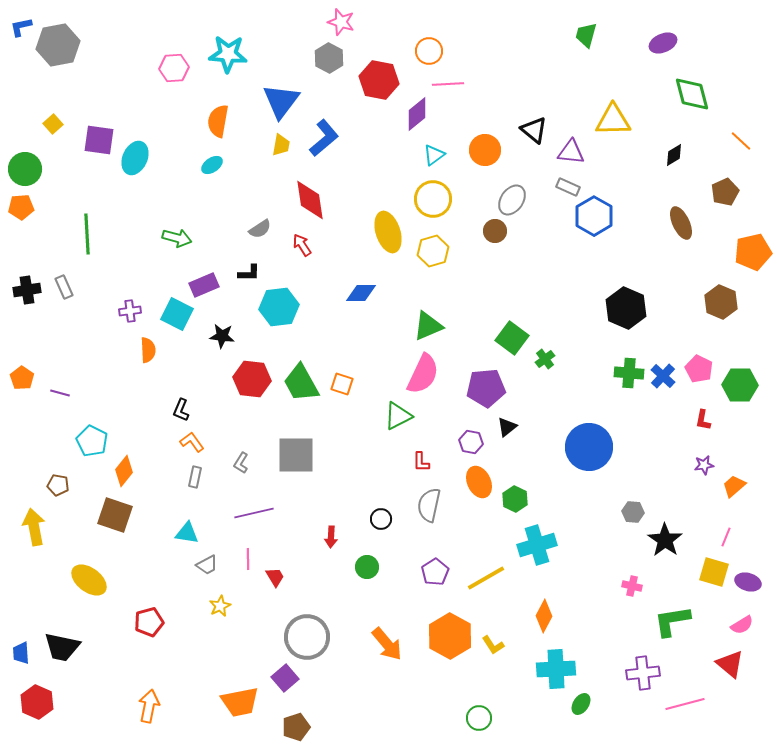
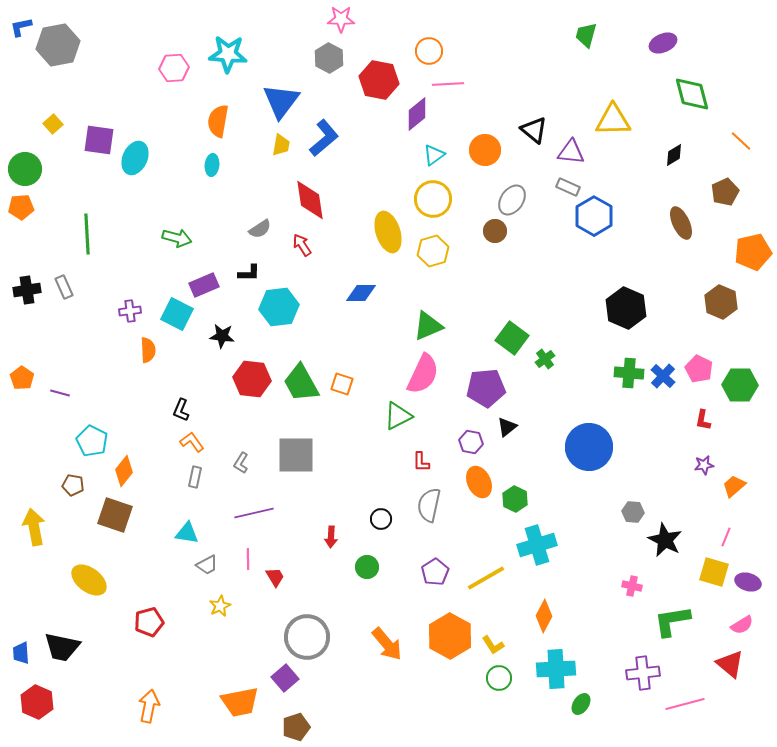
pink star at (341, 22): moved 3 px up; rotated 16 degrees counterclockwise
cyan ellipse at (212, 165): rotated 50 degrees counterclockwise
brown pentagon at (58, 485): moved 15 px right
black star at (665, 540): rotated 8 degrees counterclockwise
green circle at (479, 718): moved 20 px right, 40 px up
